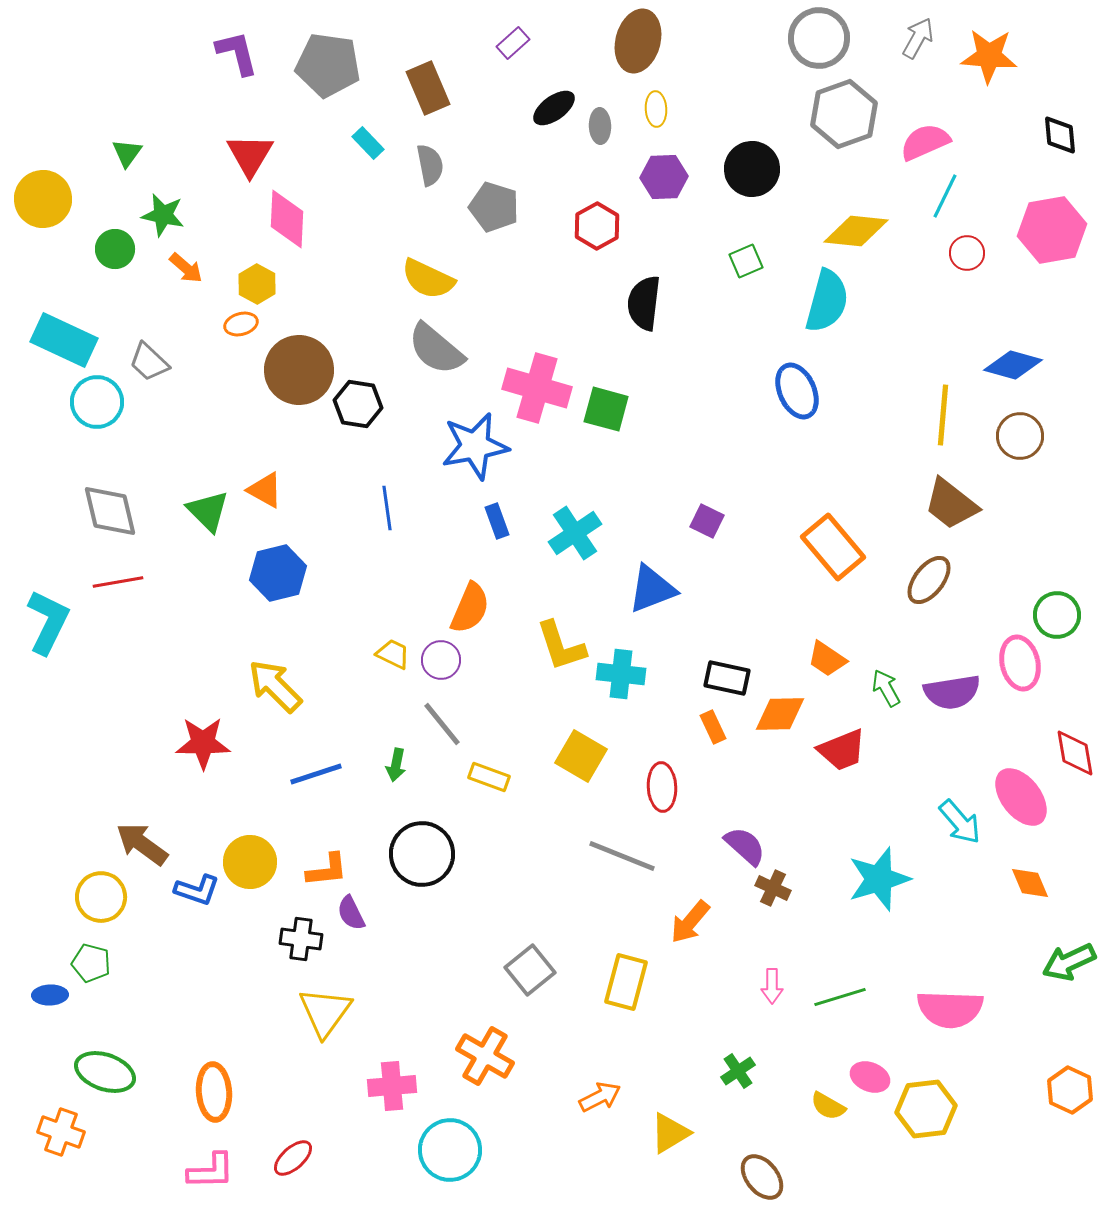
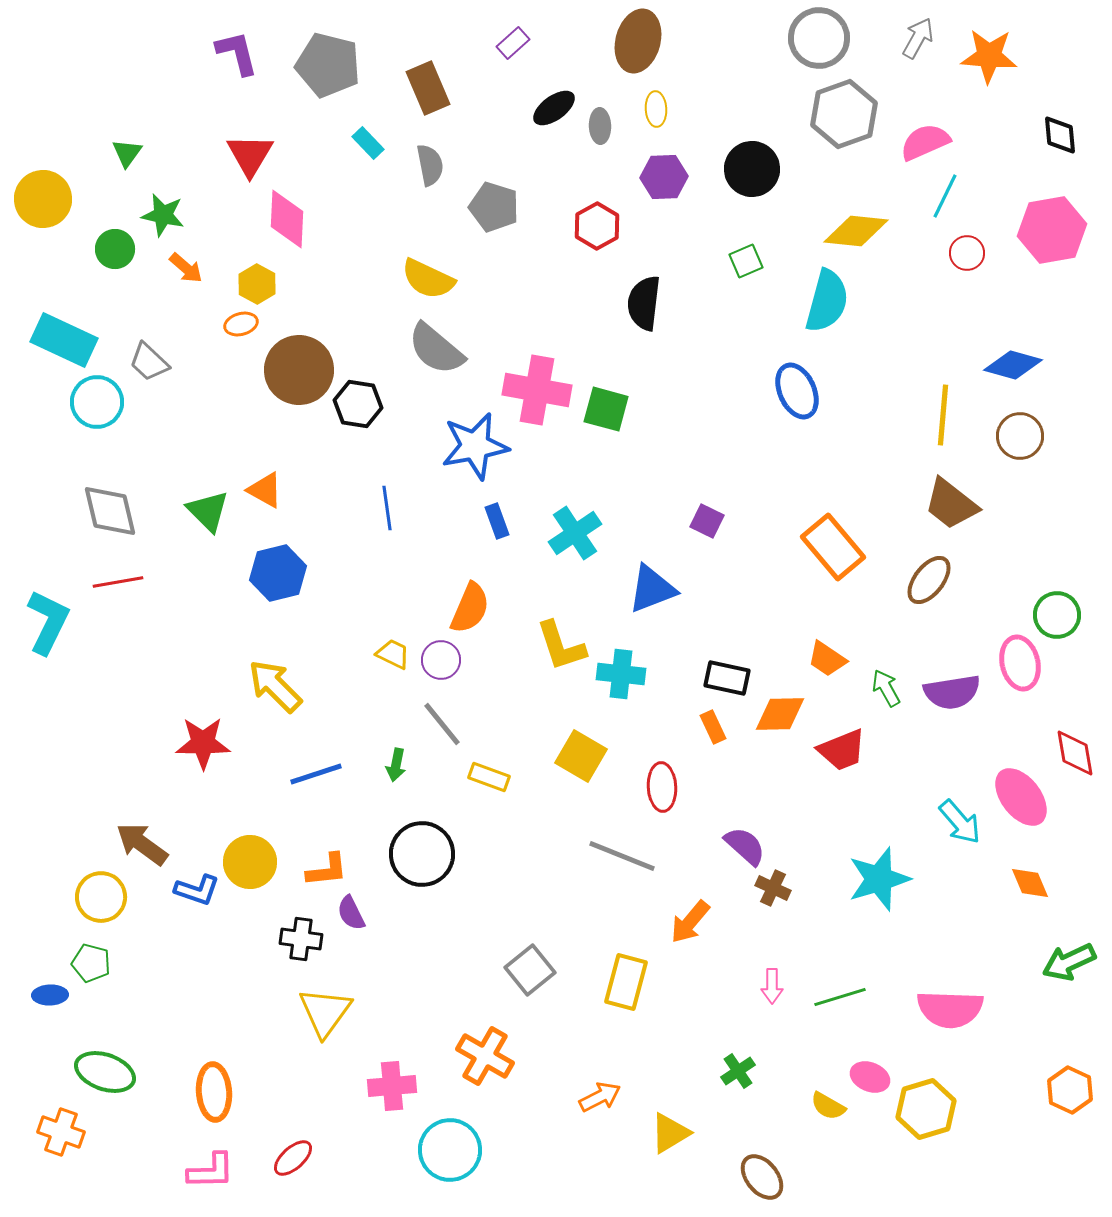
gray pentagon at (328, 65): rotated 6 degrees clockwise
pink cross at (537, 388): moved 2 px down; rotated 6 degrees counterclockwise
yellow hexagon at (926, 1109): rotated 10 degrees counterclockwise
